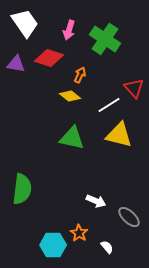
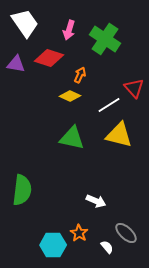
yellow diamond: rotated 15 degrees counterclockwise
green semicircle: moved 1 px down
gray ellipse: moved 3 px left, 16 px down
